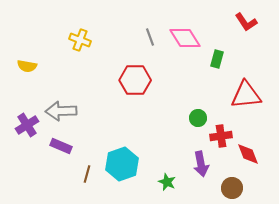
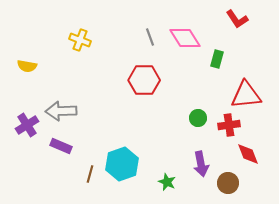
red L-shape: moved 9 px left, 3 px up
red hexagon: moved 9 px right
red cross: moved 8 px right, 11 px up
brown line: moved 3 px right
brown circle: moved 4 px left, 5 px up
